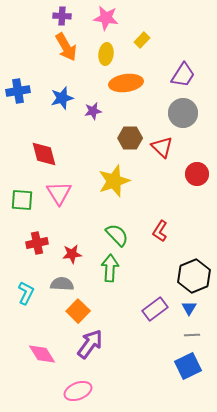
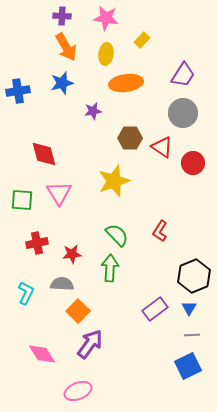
blue star: moved 15 px up
red triangle: rotated 10 degrees counterclockwise
red circle: moved 4 px left, 11 px up
